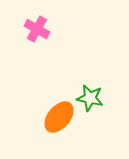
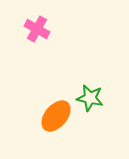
orange ellipse: moved 3 px left, 1 px up
